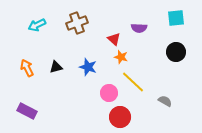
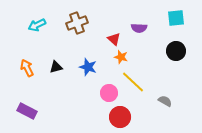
black circle: moved 1 px up
